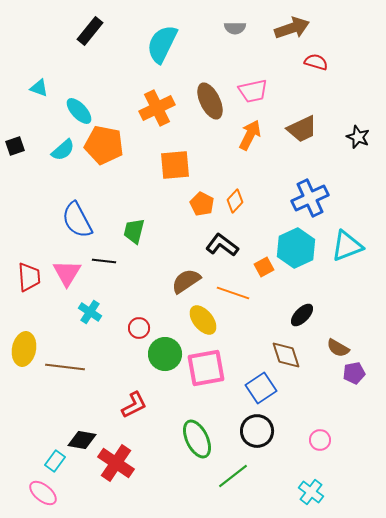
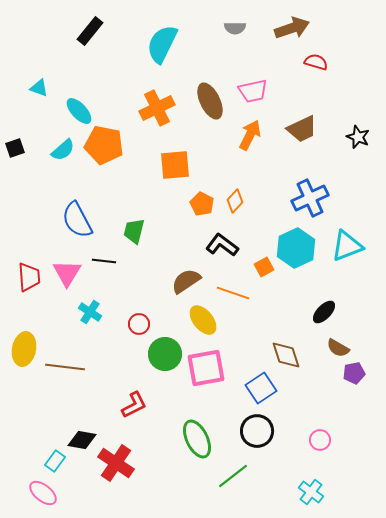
black square at (15, 146): moved 2 px down
black ellipse at (302, 315): moved 22 px right, 3 px up
red circle at (139, 328): moved 4 px up
